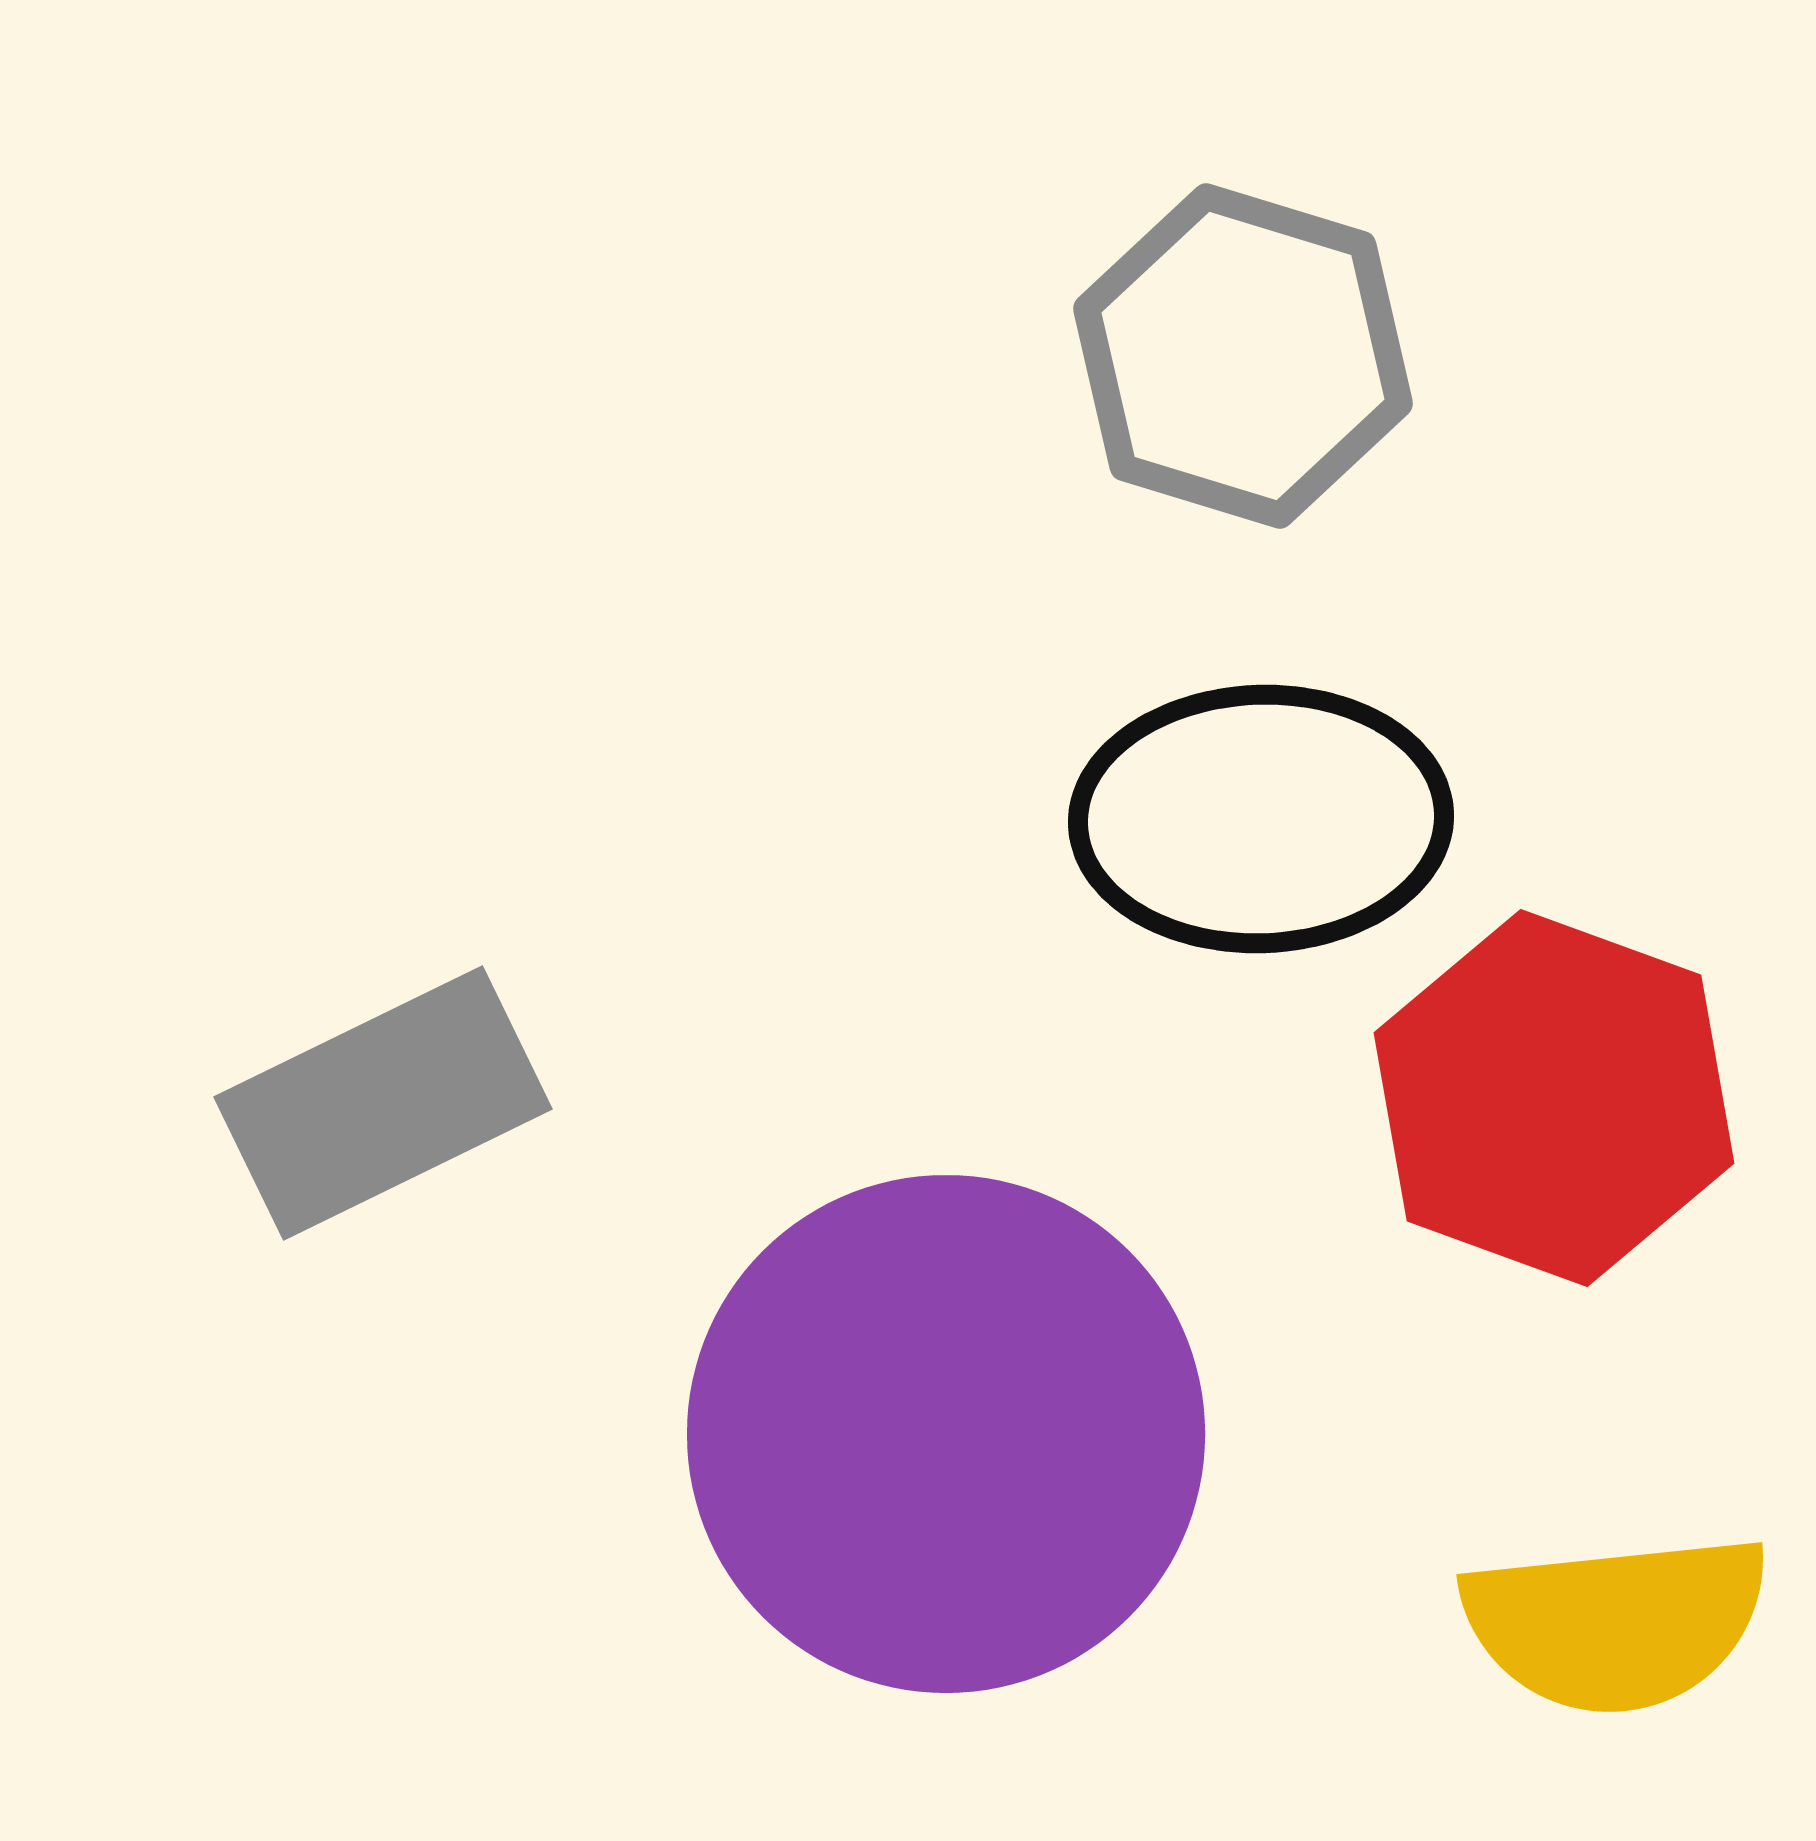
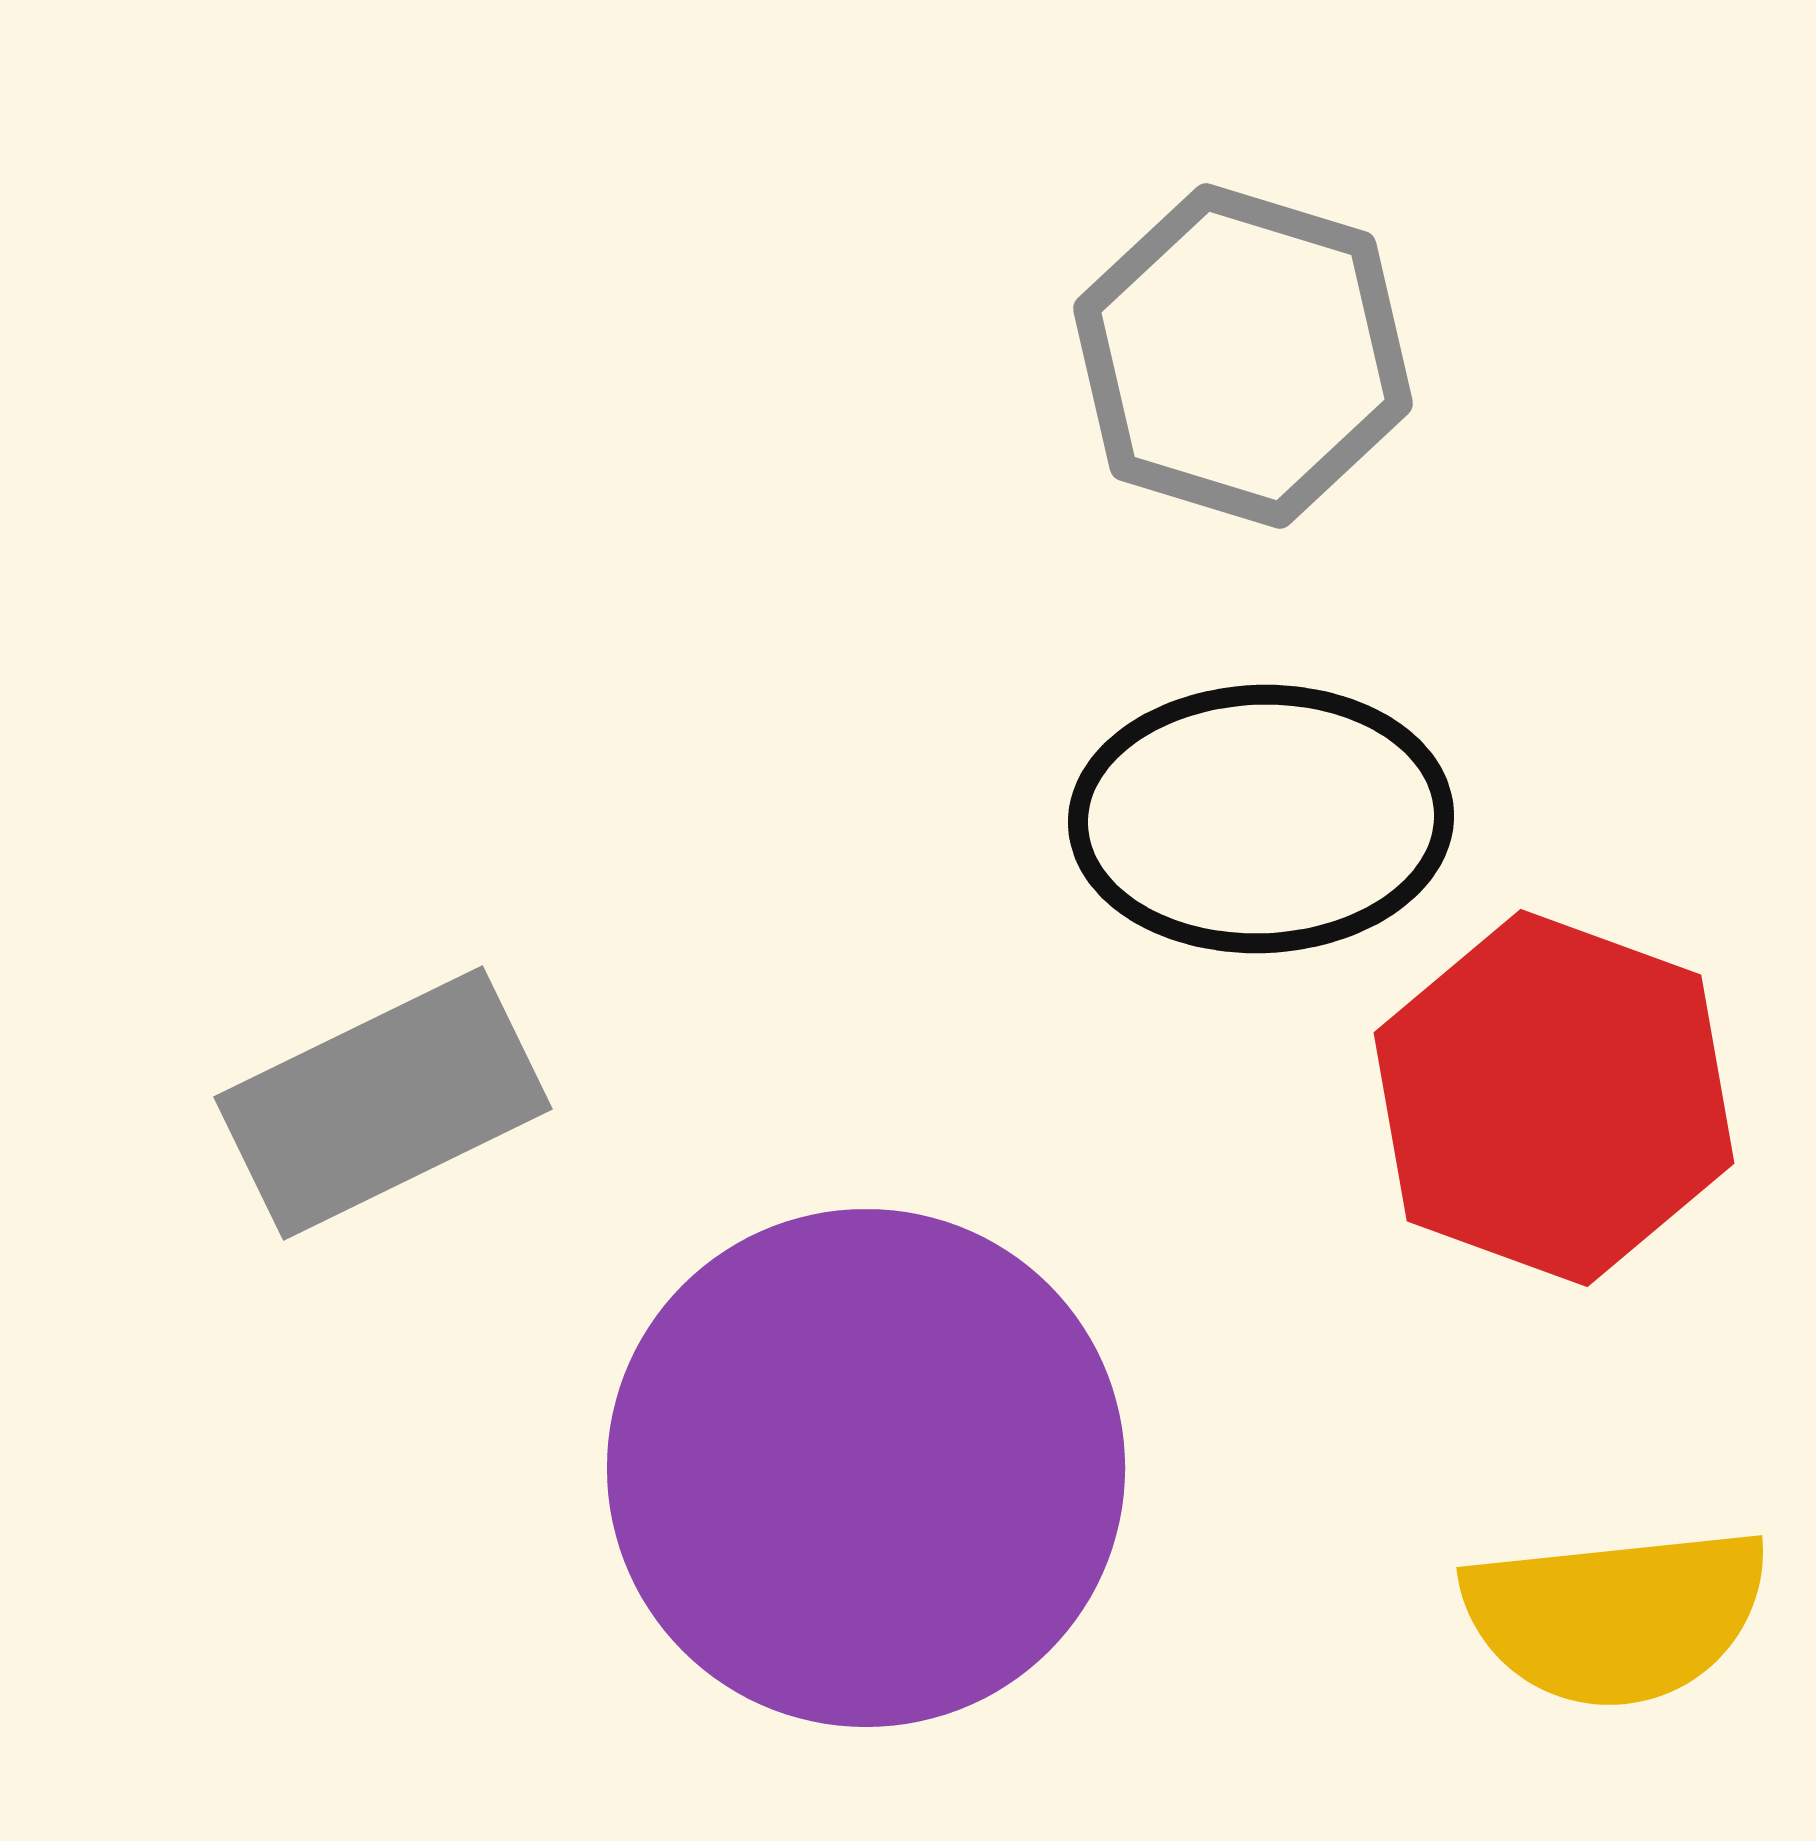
purple circle: moved 80 px left, 34 px down
yellow semicircle: moved 7 px up
